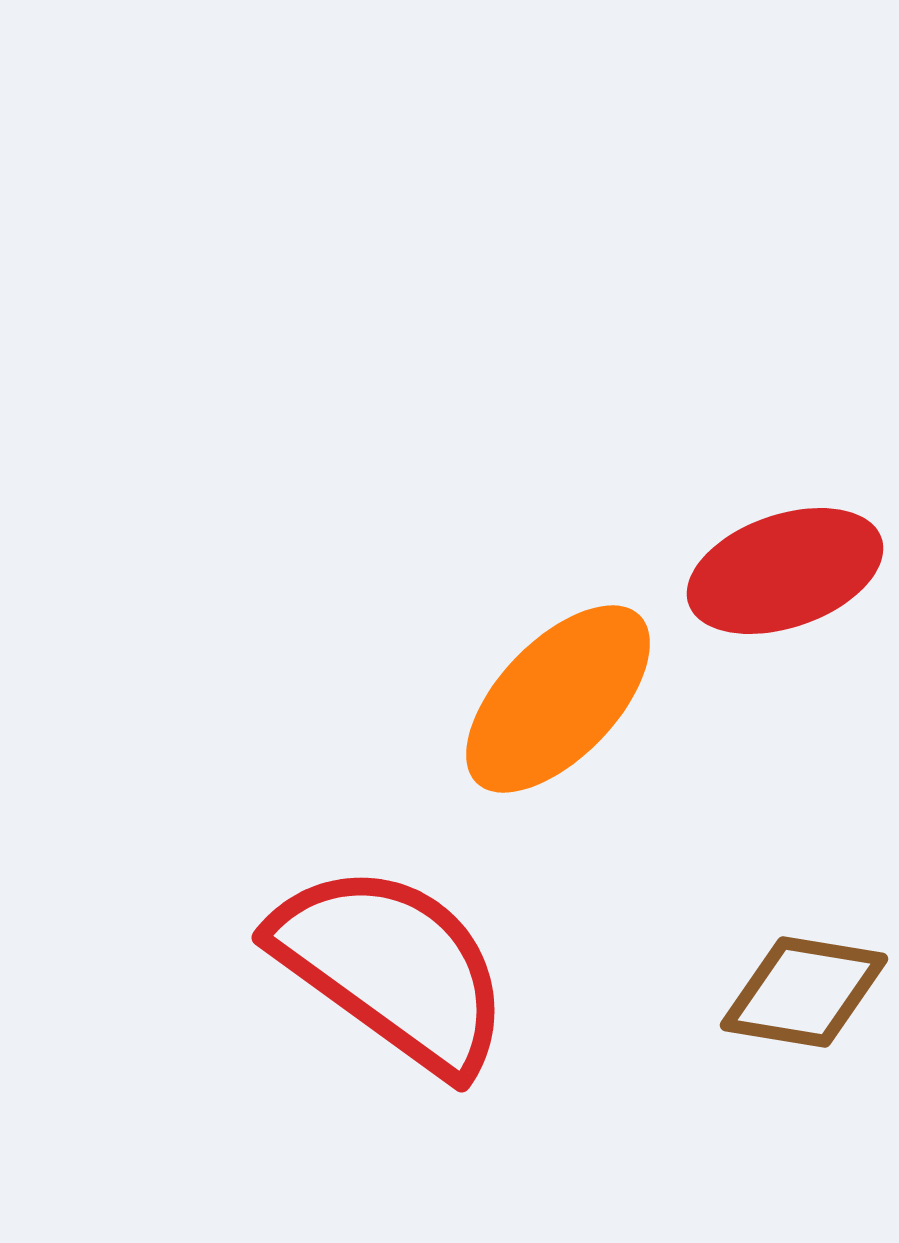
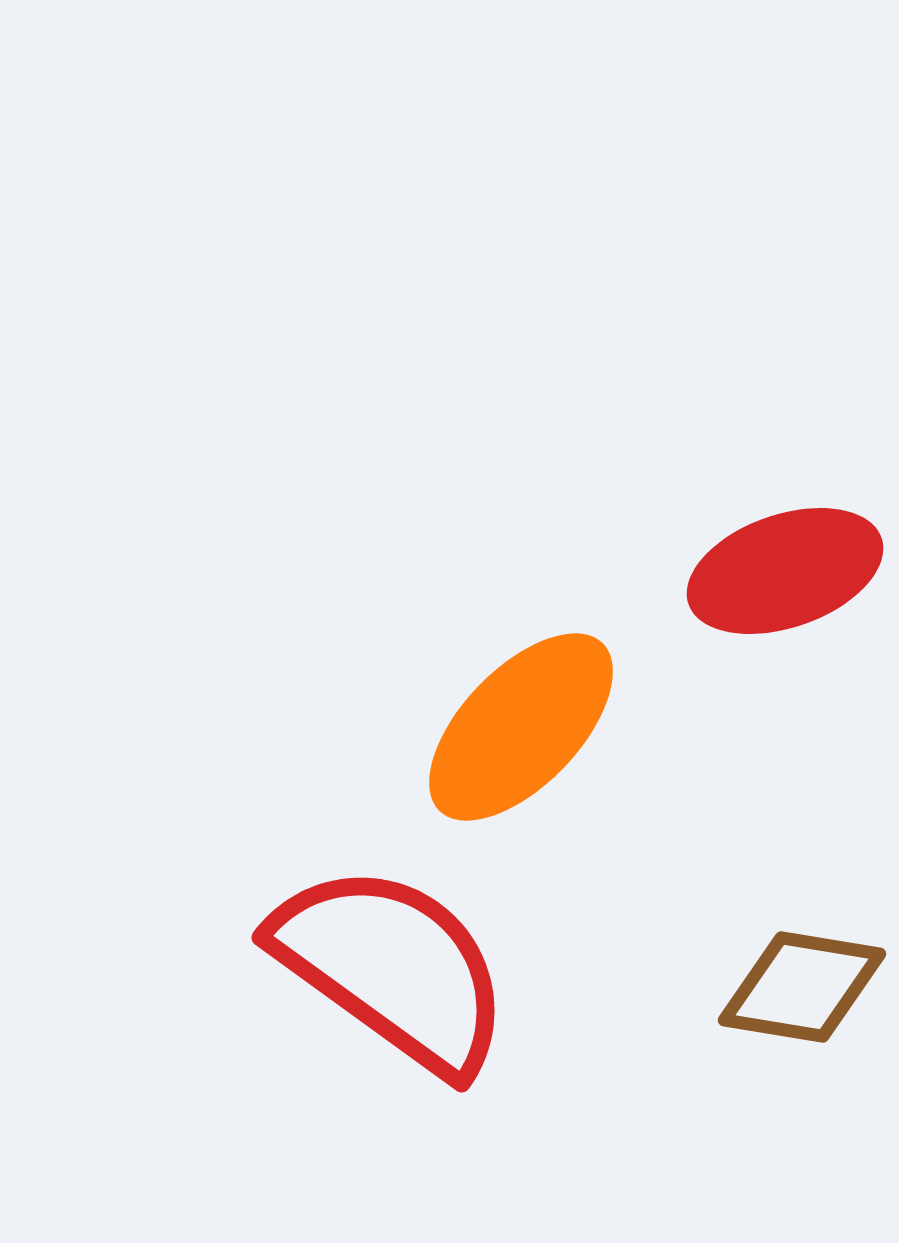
orange ellipse: moved 37 px left, 28 px down
brown diamond: moved 2 px left, 5 px up
